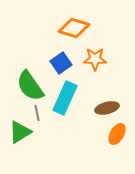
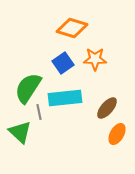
orange diamond: moved 2 px left
blue square: moved 2 px right
green semicircle: moved 2 px left, 2 px down; rotated 68 degrees clockwise
cyan rectangle: rotated 60 degrees clockwise
brown ellipse: rotated 35 degrees counterclockwise
gray line: moved 2 px right, 1 px up
green triangle: rotated 45 degrees counterclockwise
